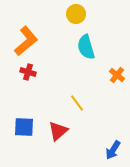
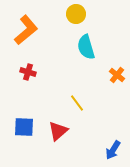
orange L-shape: moved 11 px up
